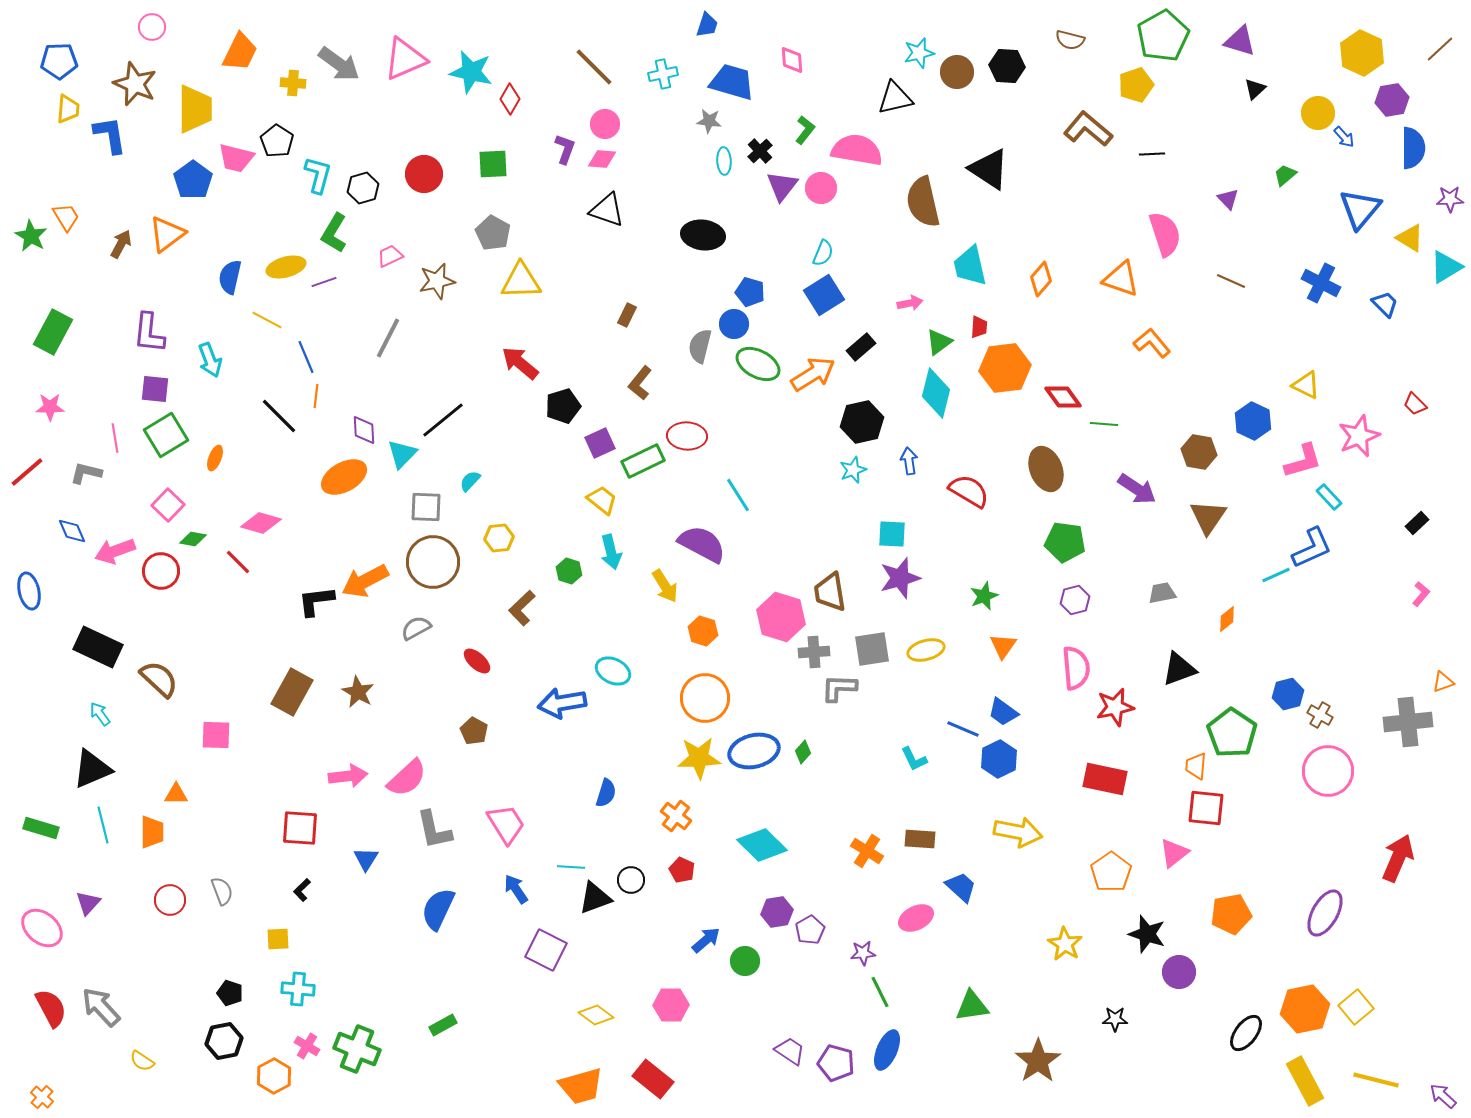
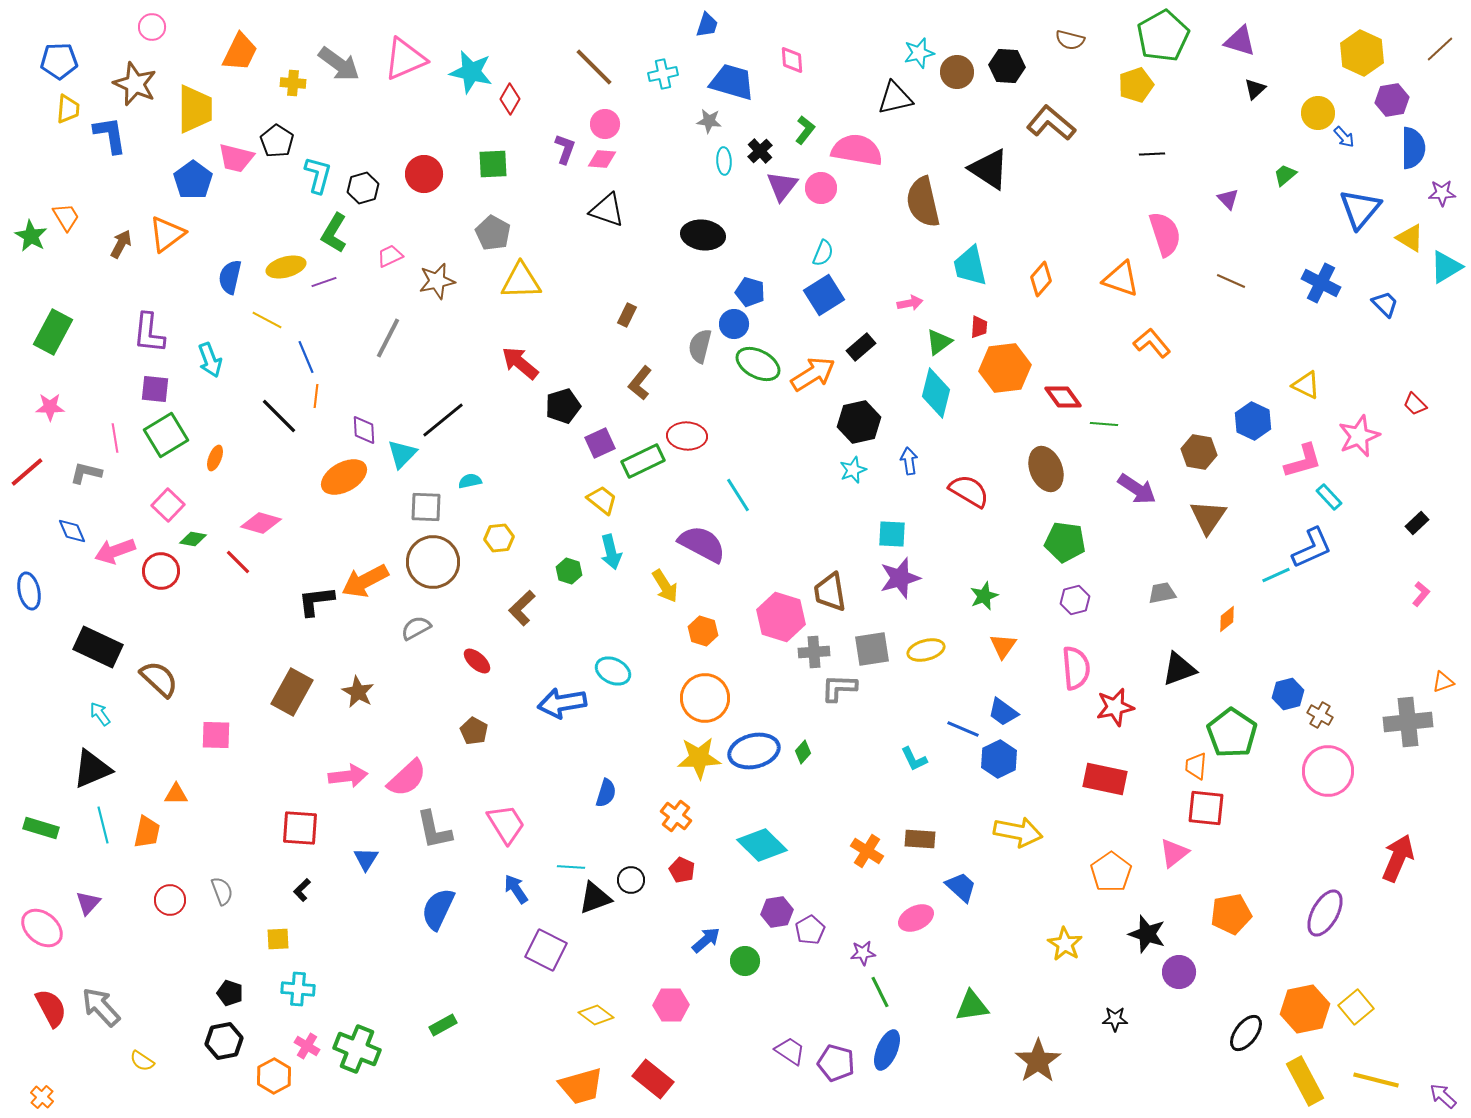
brown L-shape at (1088, 129): moved 37 px left, 6 px up
purple star at (1450, 199): moved 8 px left, 6 px up
black hexagon at (862, 422): moved 3 px left
cyan semicircle at (470, 481): rotated 35 degrees clockwise
orange trapezoid at (152, 832): moved 5 px left; rotated 12 degrees clockwise
